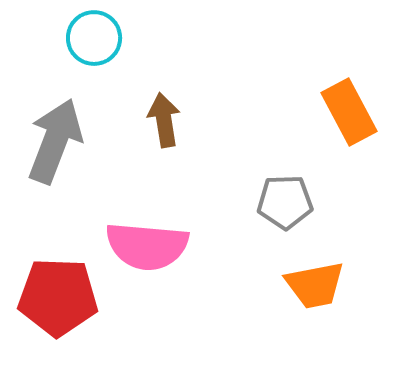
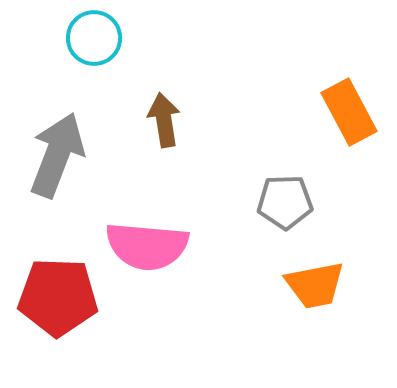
gray arrow: moved 2 px right, 14 px down
